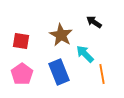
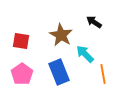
orange line: moved 1 px right
